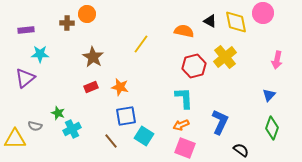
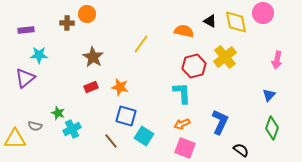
cyan star: moved 1 px left, 1 px down
cyan L-shape: moved 2 px left, 5 px up
blue square: rotated 25 degrees clockwise
orange arrow: moved 1 px right, 1 px up
